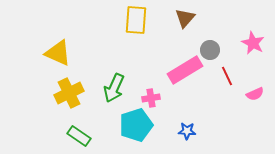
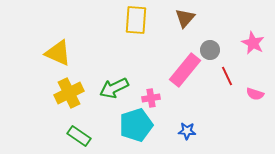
pink rectangle: rotated 20 degrees counterclockwise
green arrow: rotated 40 degrees clockwise
pink semicircle: rotated 42 degrees clockwise
